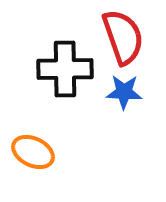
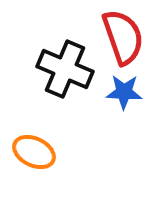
black cross: rotated 24 degrees clockwise
orange ellipse: moved 1 px right
